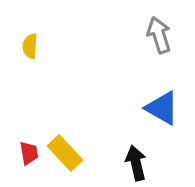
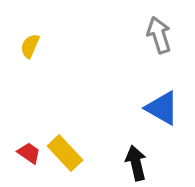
yellow semicircle: rotated 20 degrees clockwise
red trapezoid: rotated 45 degrees counterclockwise
